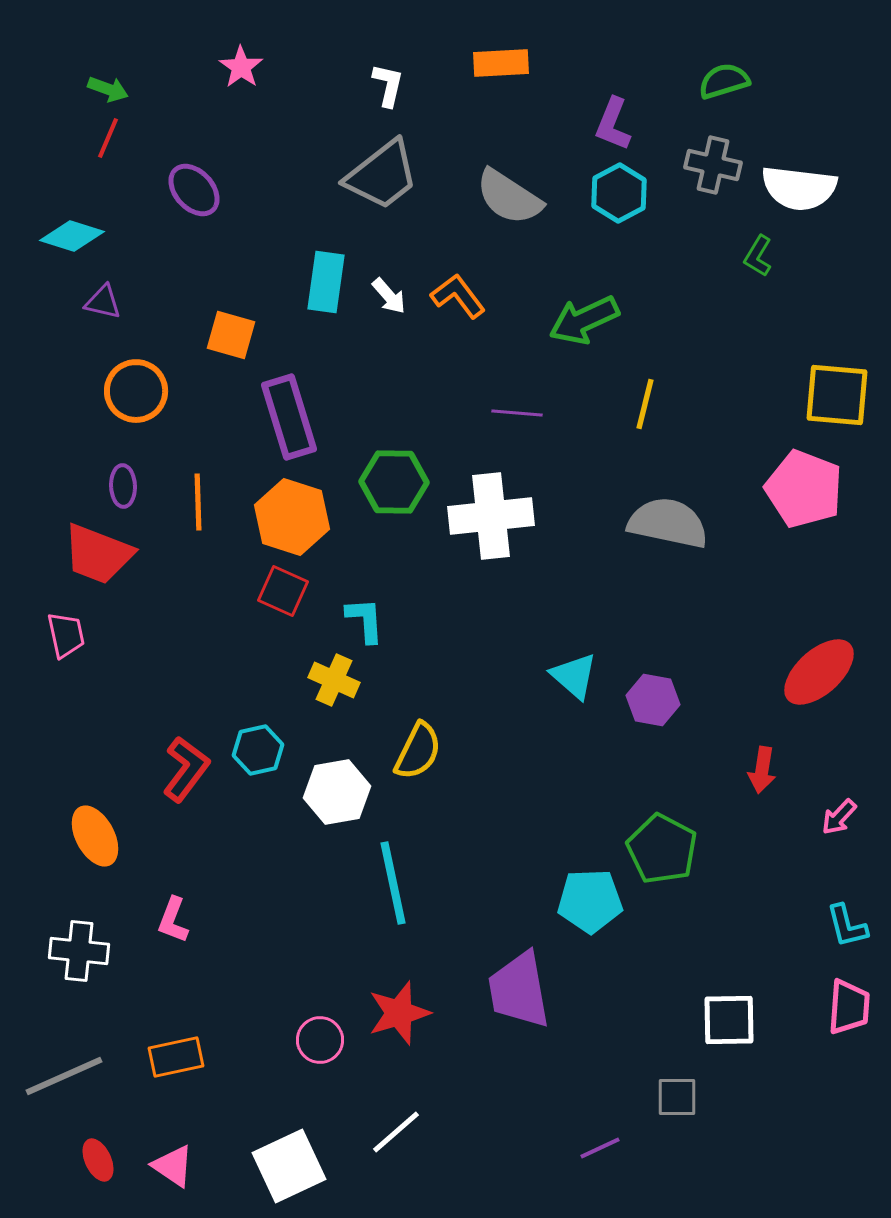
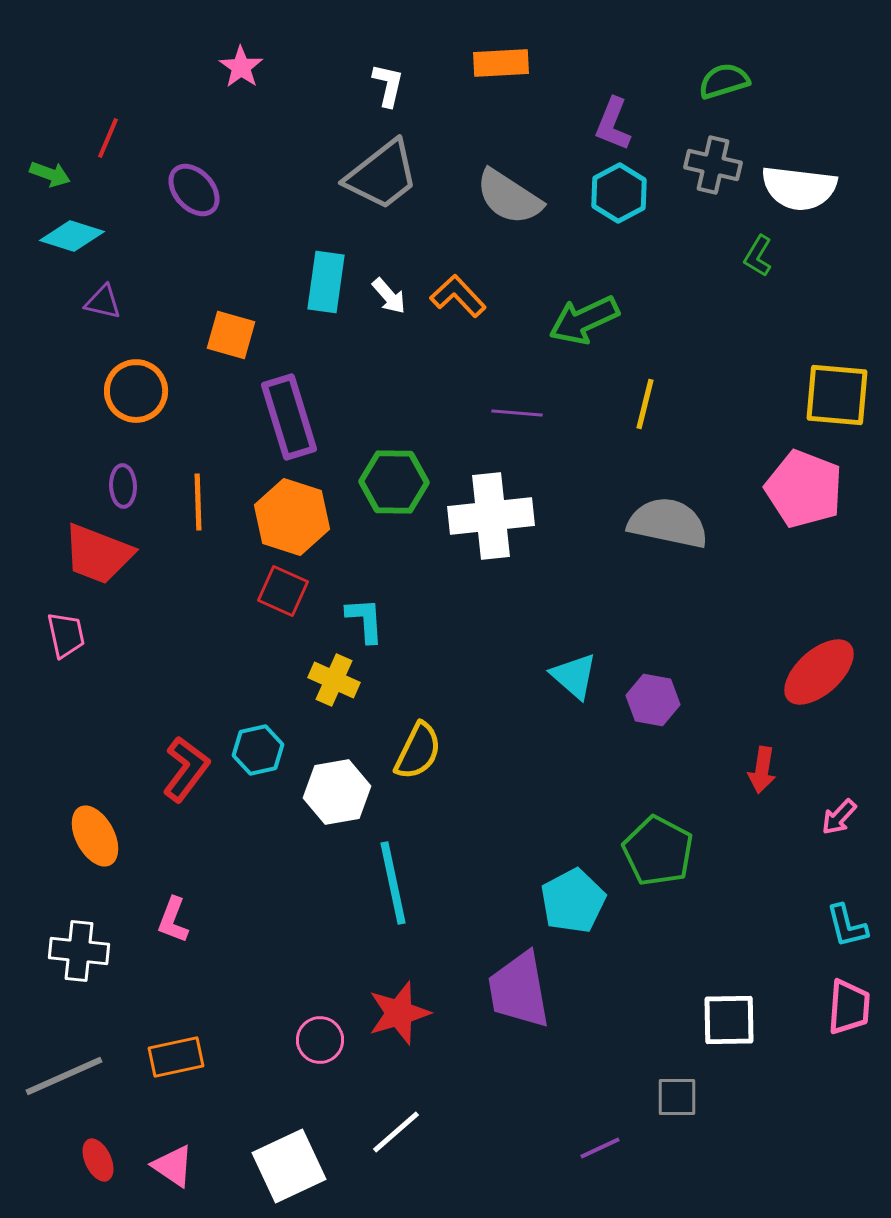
green arrow at (108, 89): moved 58 px left, 85 px down
orange L-shape at (458, 296): rotated 6 degrees counterclockwise
green pentagon at (662, 849): moved 4 px left, 2 px down
cyan pentagon at (590, 901): moved 17 px left; rotated 26 degrees counterclockwise
